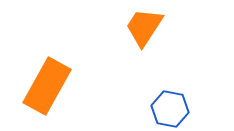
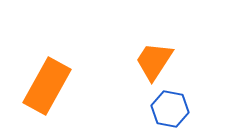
orange trapezoid: moved 10 px right, 34 px down
